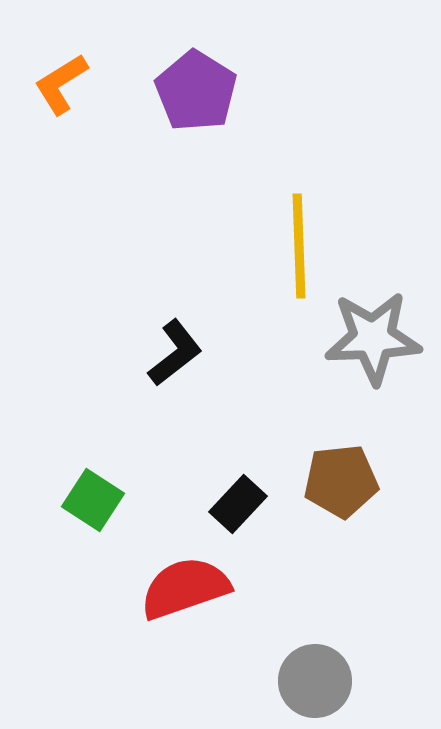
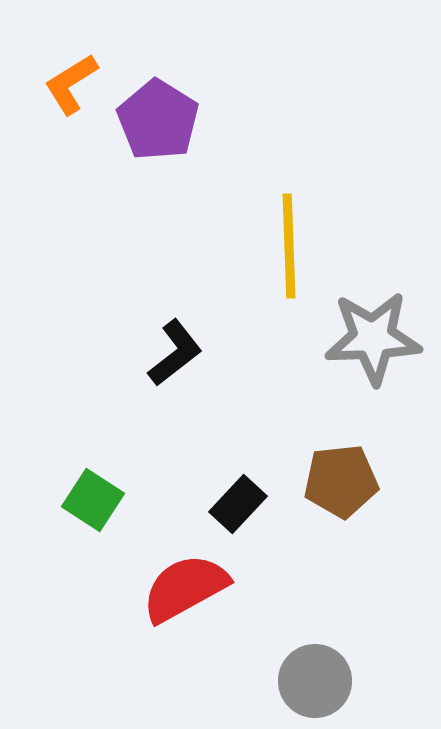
orange L-shape: moved 10 px right
purple pentagon: moved 38 px left, 29 px down
yellow line: moved 10 px left
red semicircle: rotated 10 degrees counterclockwise
